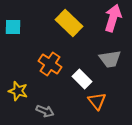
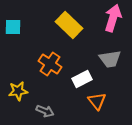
yellow rectangle: moved 2 px down
white rectangle: rotated 72 degrees counterclockwise
yellow star: rotated 24 degrees counterclockwise
